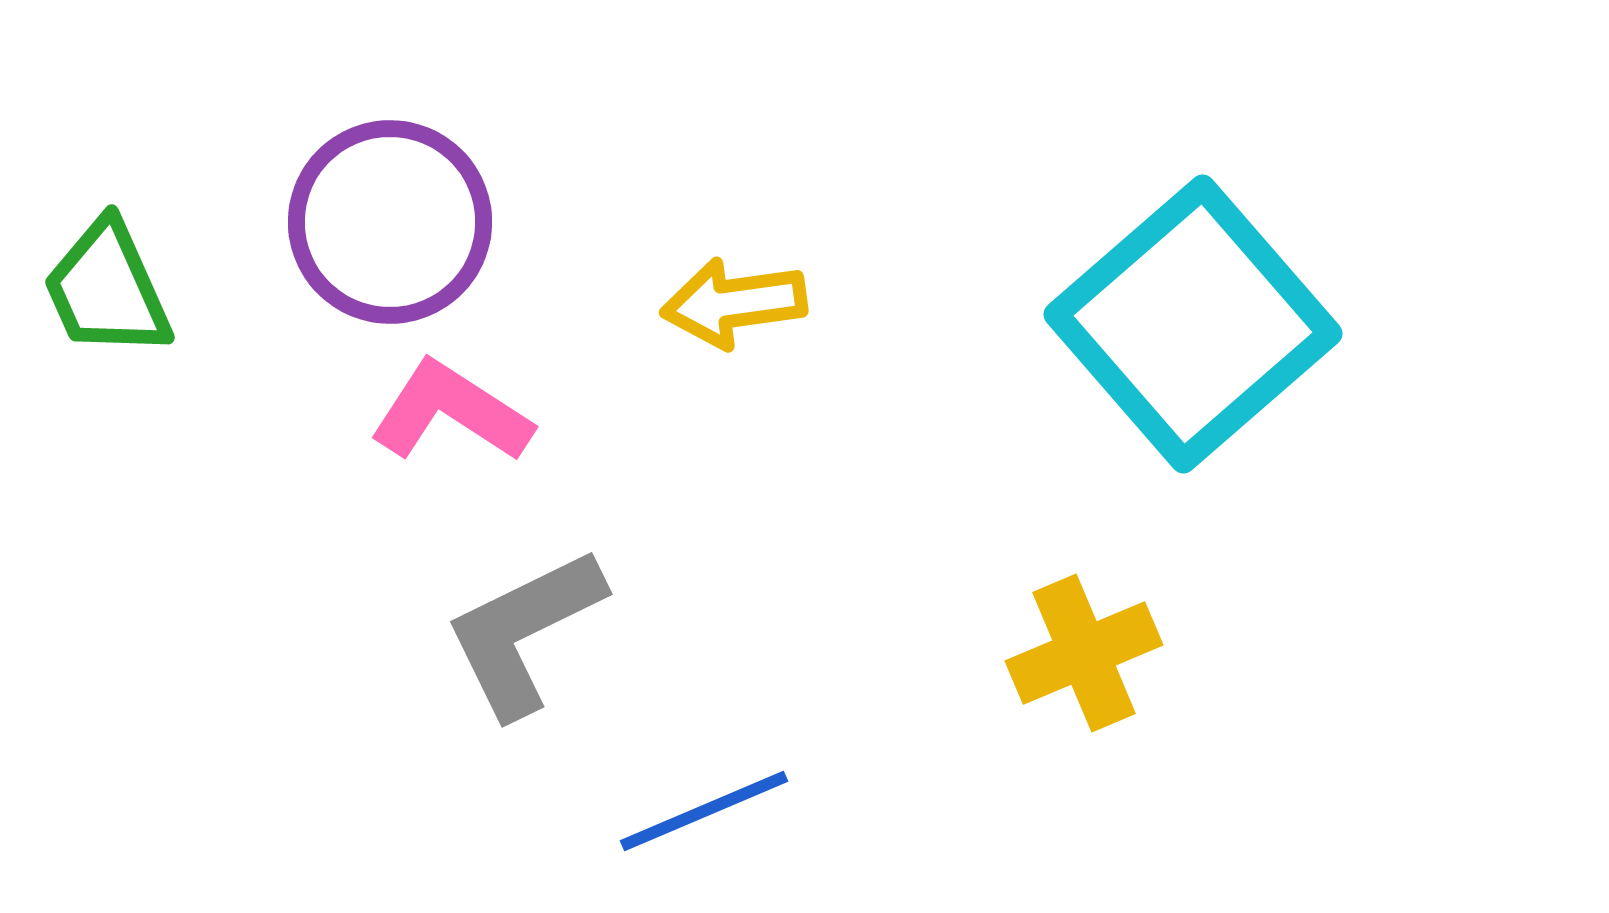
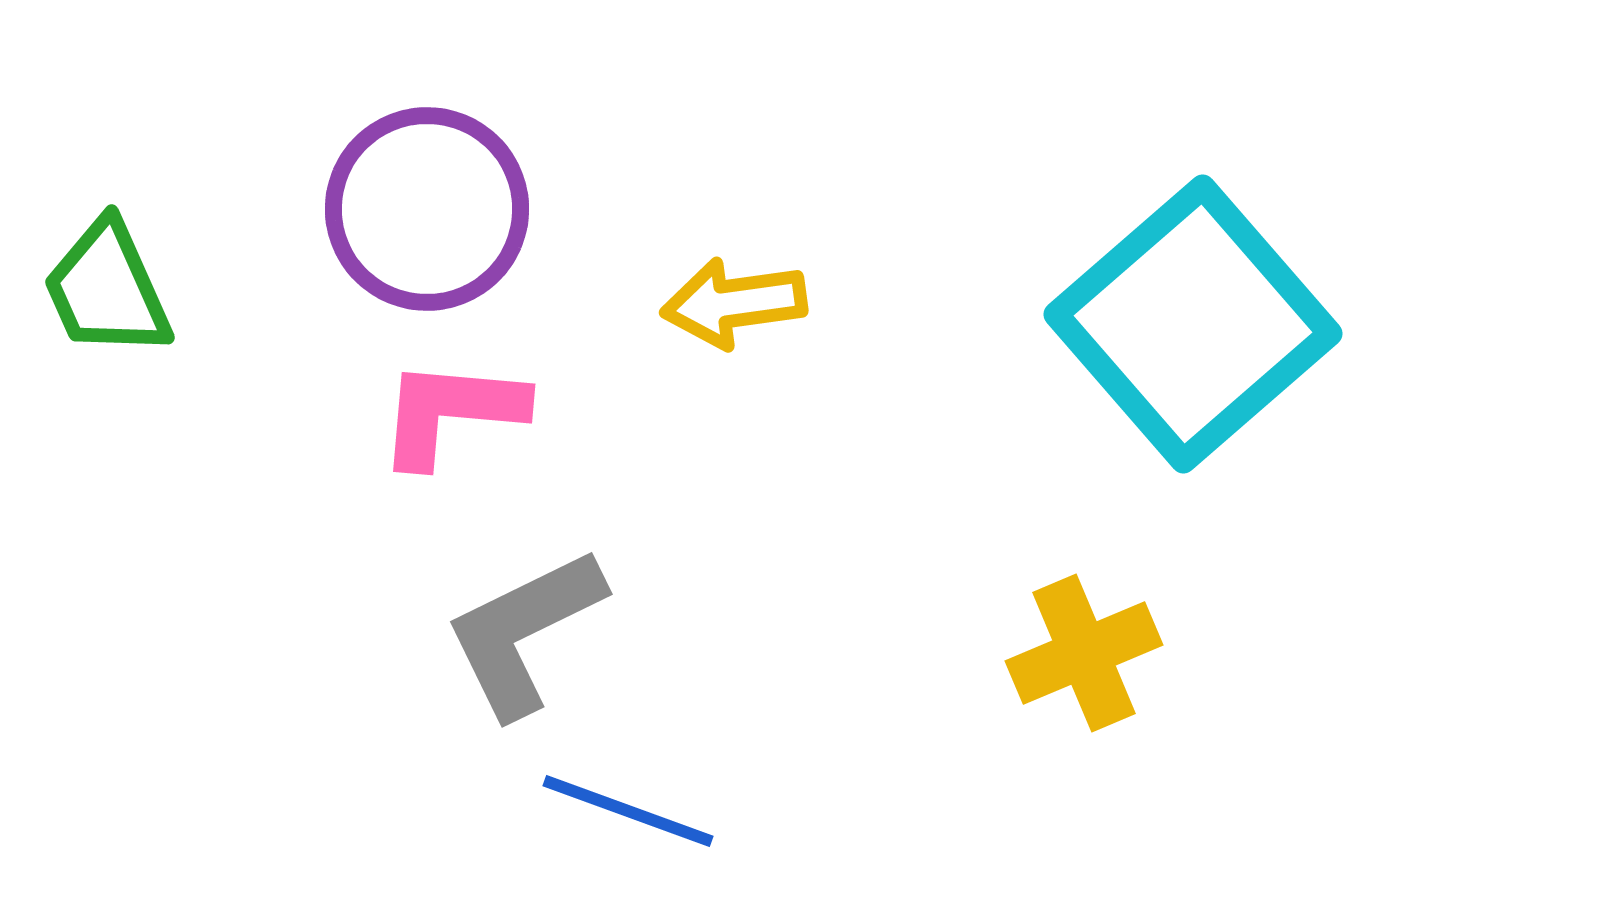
purple circle: moved 37 px right, 13 px up
pink L-shape: rotated 28 degrees counterclockwise
blue line: moved 76 px left; rotated 43 degrees clockwise
